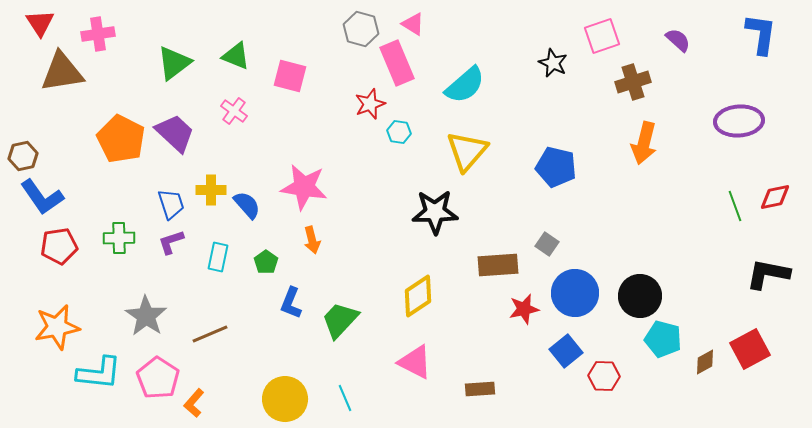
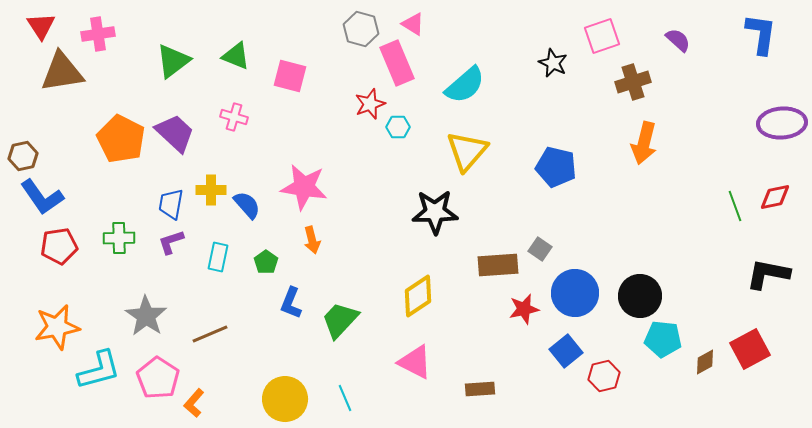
red triangle at (40, 23): moved 1 px right, 3 px down
green triangle at (174, 63): moved 1 px left, 2 px up
pink cross at (234, 111): moved 6 px down; rotated 20 degrees counterclockwise
purple ellipse at (739, 121): moved 43 px right, 2 px down
cyan hexagon at (399, 132): moved 1 px left, 5 px up; rotated 10 degrees counterclockwise
blue trapezoid at (171, 204): rotated 152 degrees counterclockwise
gray square at (547, 244): moved 7 px left, 5 px down
cyan pentagon at (663, 339): rotated 9 degrees counterclockwise
cyan L-shape at (99, 373): moved 3 px up; rotated 21 degrees counterclockwise
red hexagon at (604, 376): rotated 16 degrees counterclockwise
